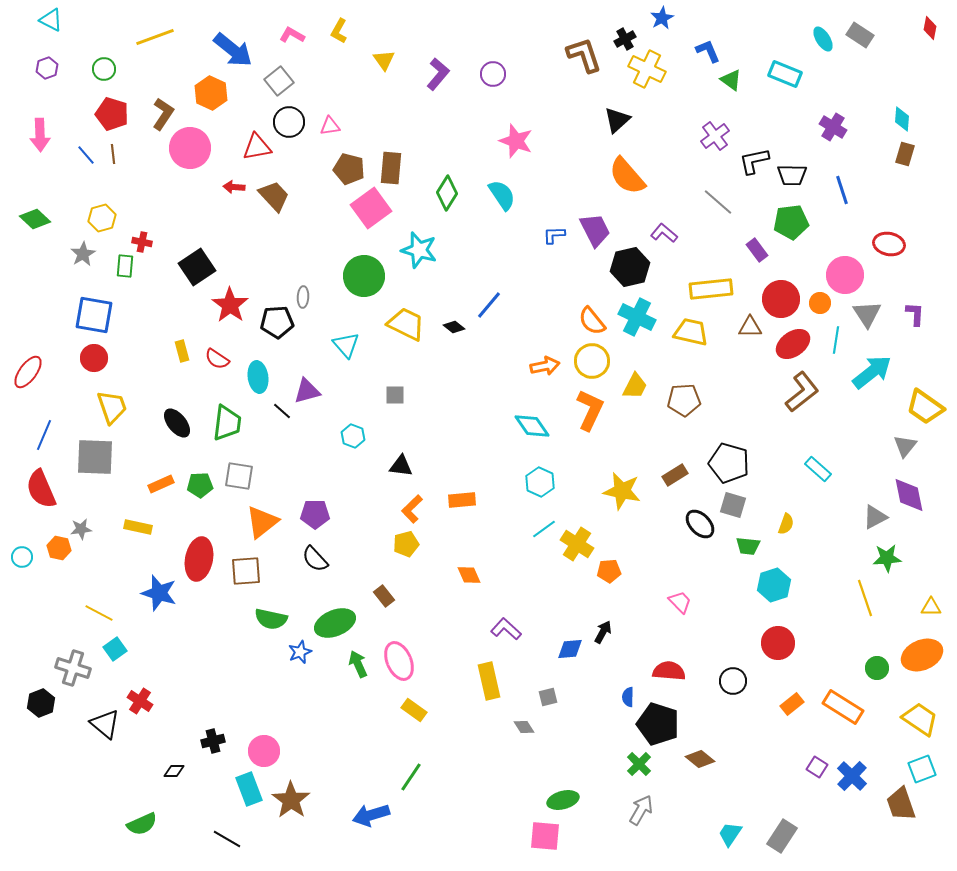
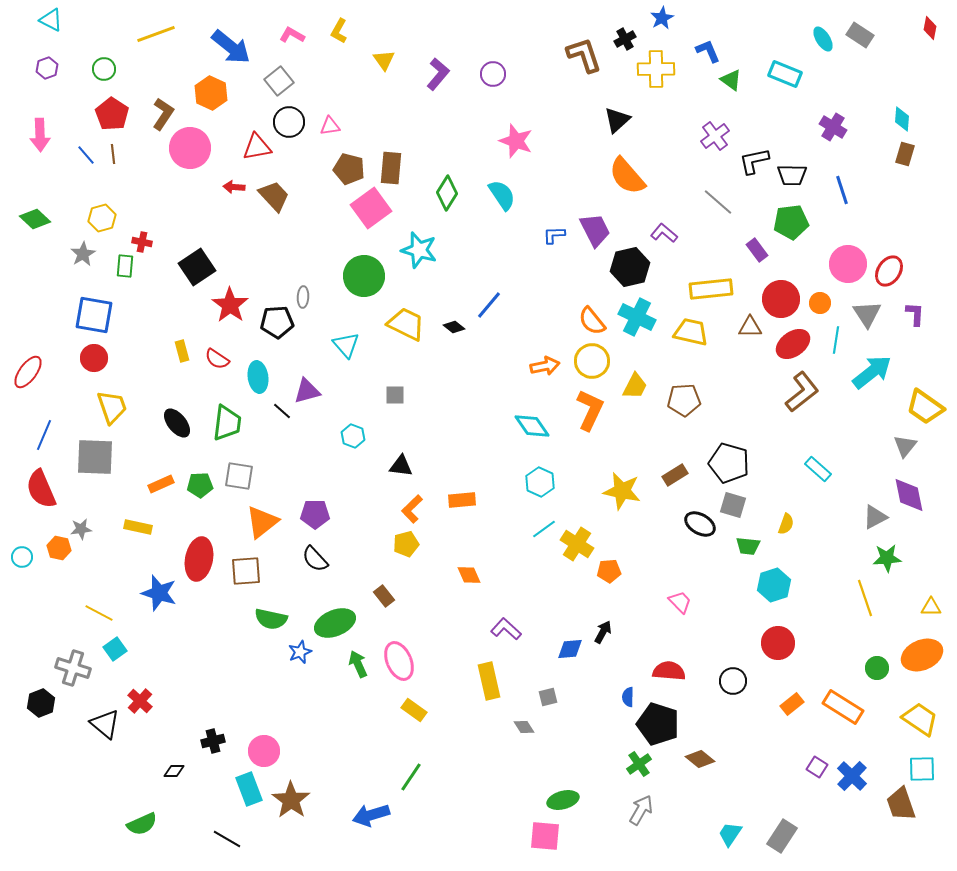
yellow line at (155, 37): moved 1 px right, 3 px up
blue arrow at (233, 50): moved 2 px left, 3 px up
yellow cross at (647, 69): moved 9 px right; rotated 27 degrees counterclockwise
red pentagon at (112, 114): rotated 16 degrees clockwise
red ellipse at (889, 244): moved 27 px down; rotated 68 degrees counterclockwise
pink circle at (845, 275): moved 3 px right, 11 px up
black ellipse at (700, 524): rotated 16 degrees counterclockwise
red cross at (140, 701): rotated 10 degrees clockwise
green cross at (639, 764): rotated 10 degrees clockwise
cyan square at (922, 769): rotated 20 degrees clockwise
